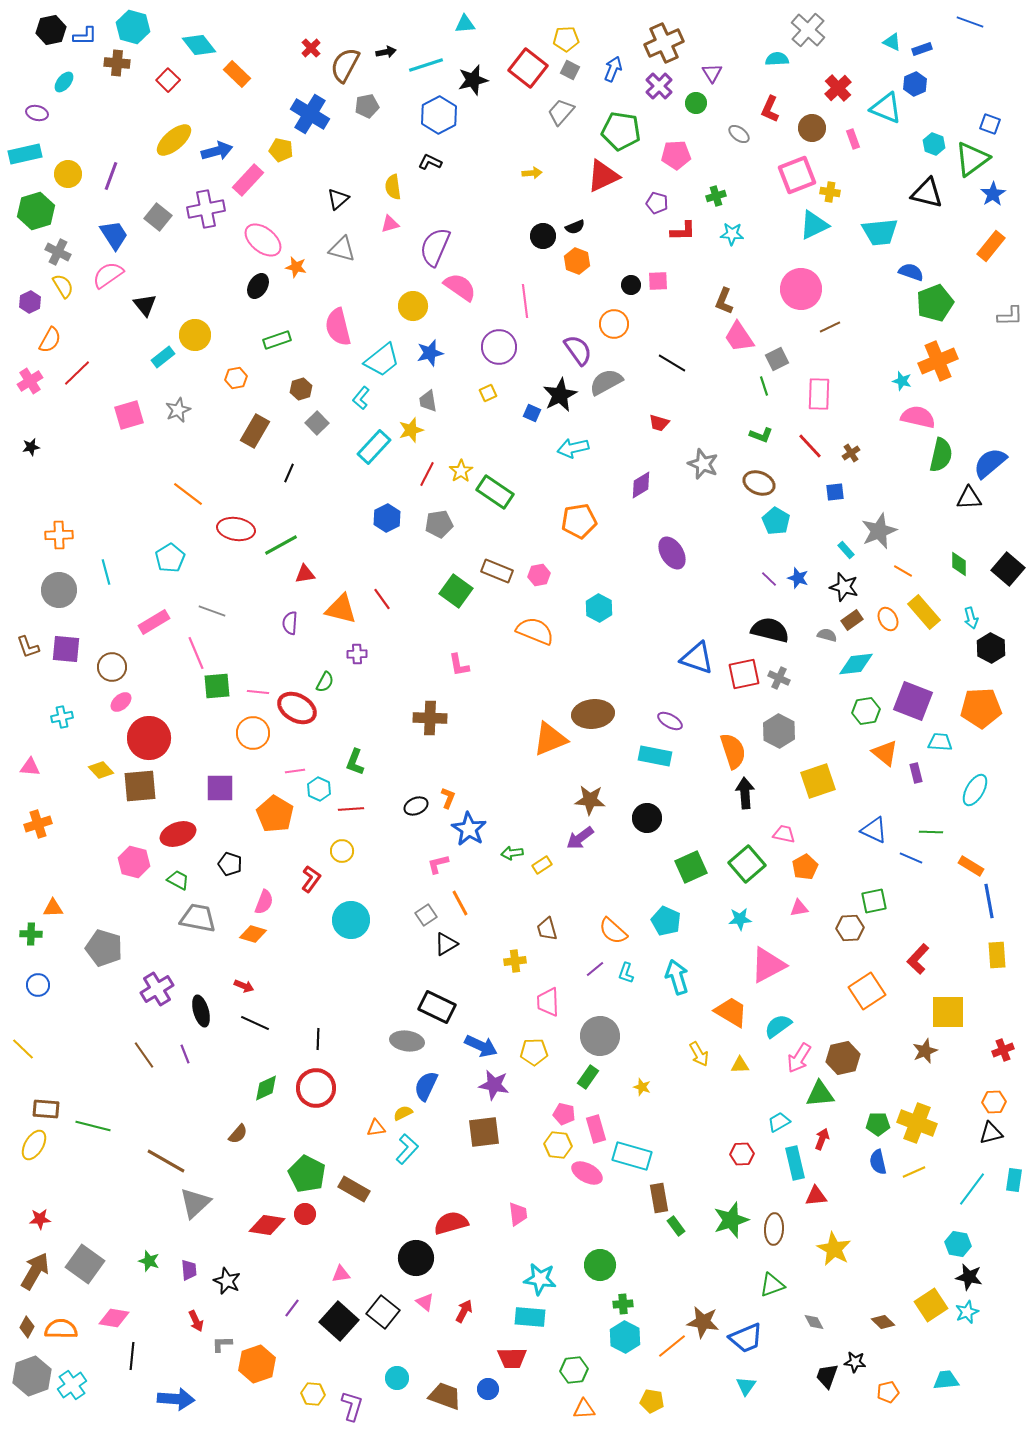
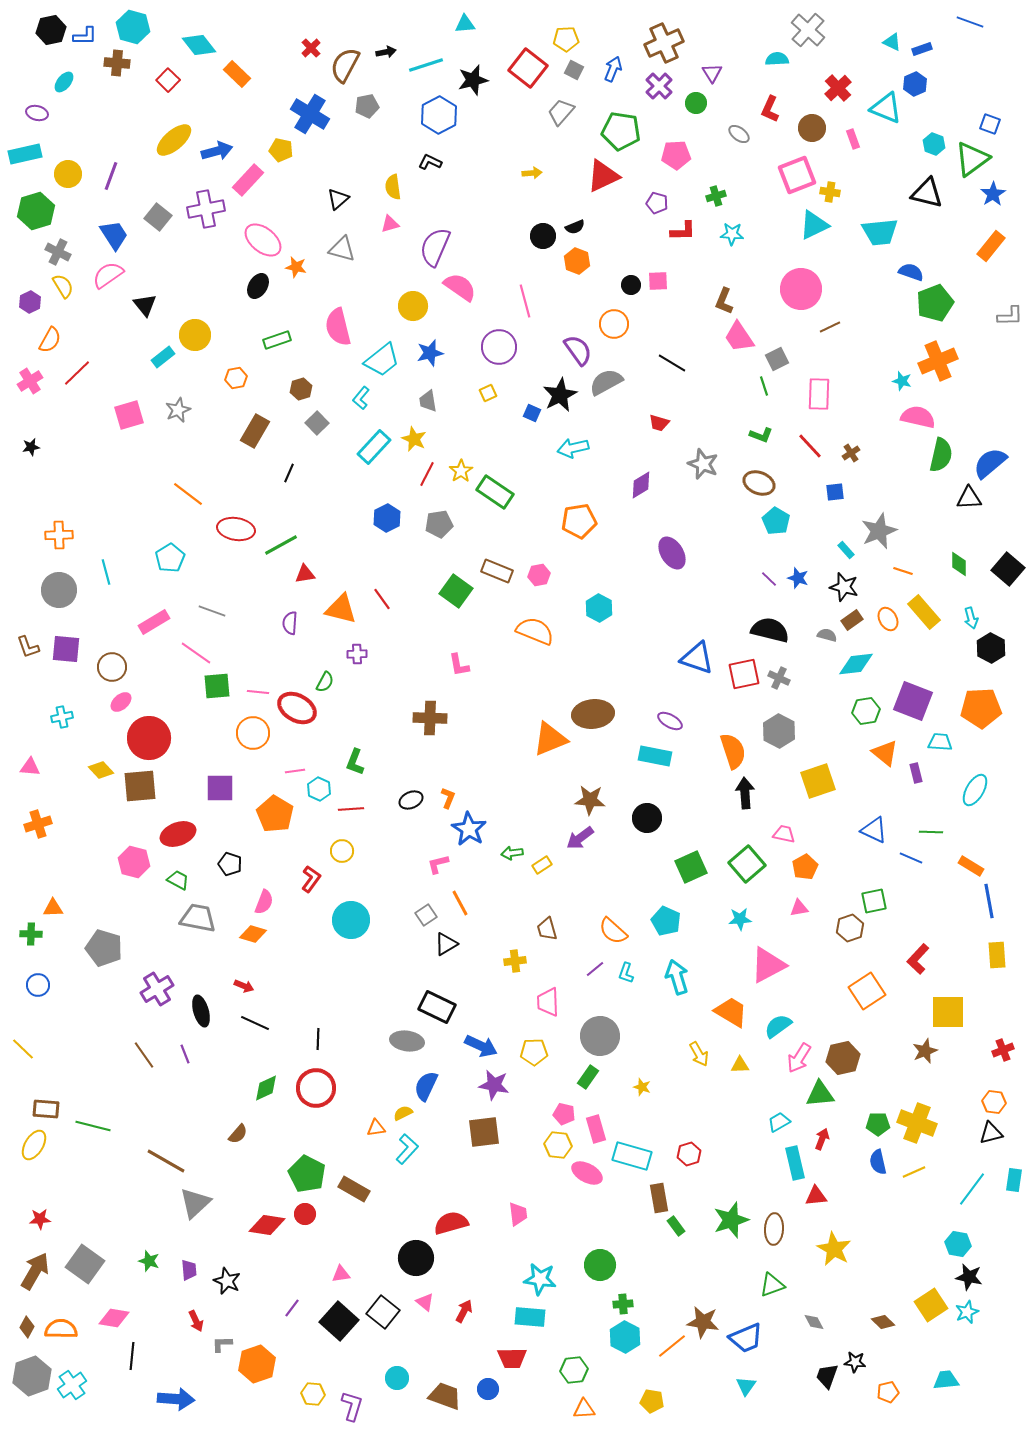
gray square at (570, 70): moved 4 px right
pink line at (525, 301): rotated 8 degrees counterclockwise
yellow star at (411, 430): moved 3 px right, 9 px down; rotated 30 degrees counterclockwise
orange line at (903, 571): rotated 12 degrees counterclockwise
pink line at (196, 653): rotated 32 degrees counterclockwise
black ellipse at (416, 806): moved 5 px left, 6 px up
brown hexagon at (850, 928): rotated 16 degrees counterclockwise
orange hexagon at (994, 1102): rotated 10 degrees clockwise
red hexagon at (742, 1154): moved 53 px left; rotated 15 degrees counterclockwise
